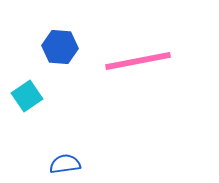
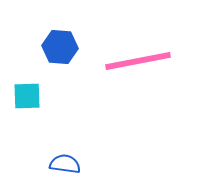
cyan square: rotated 32 degrees clockwise
blue semicircle: rotated 16 degrees clockwise
